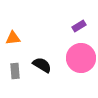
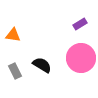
purple rectangle: moved 1 px right, 2 px up
orange triangle: moved 3 px up; rotated 14 degrees clockwise
gray rectangle: rotated 21 degrees counterclockwise
